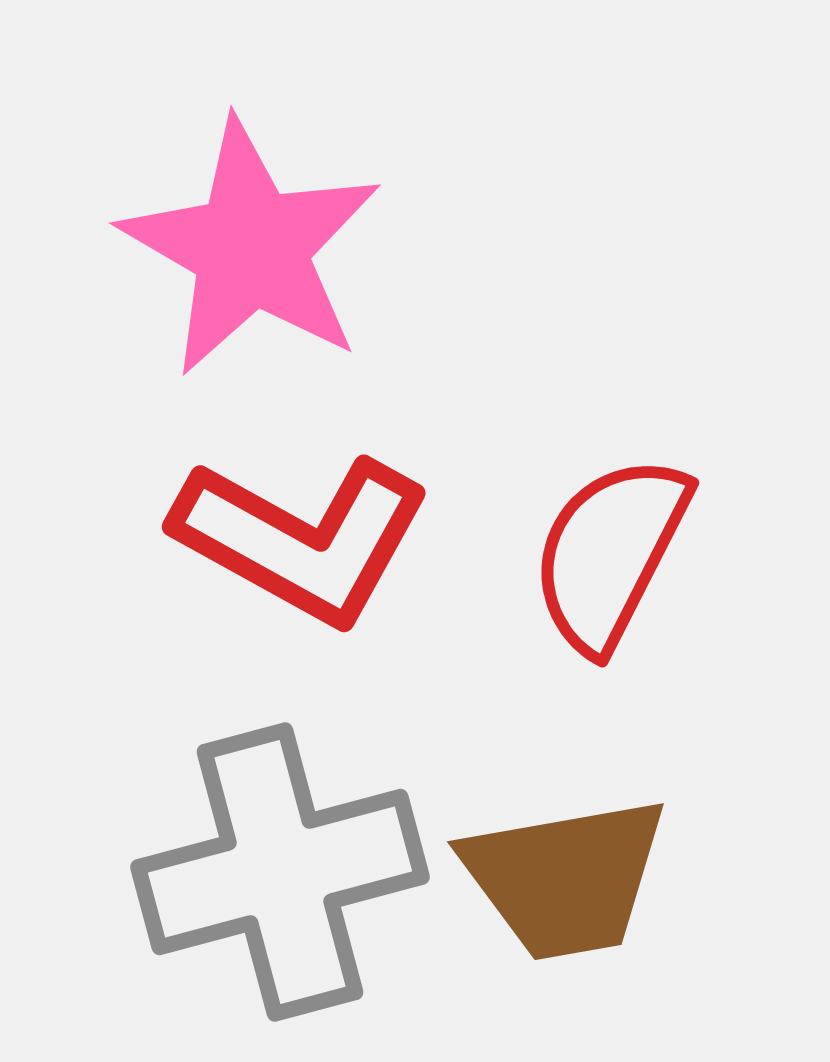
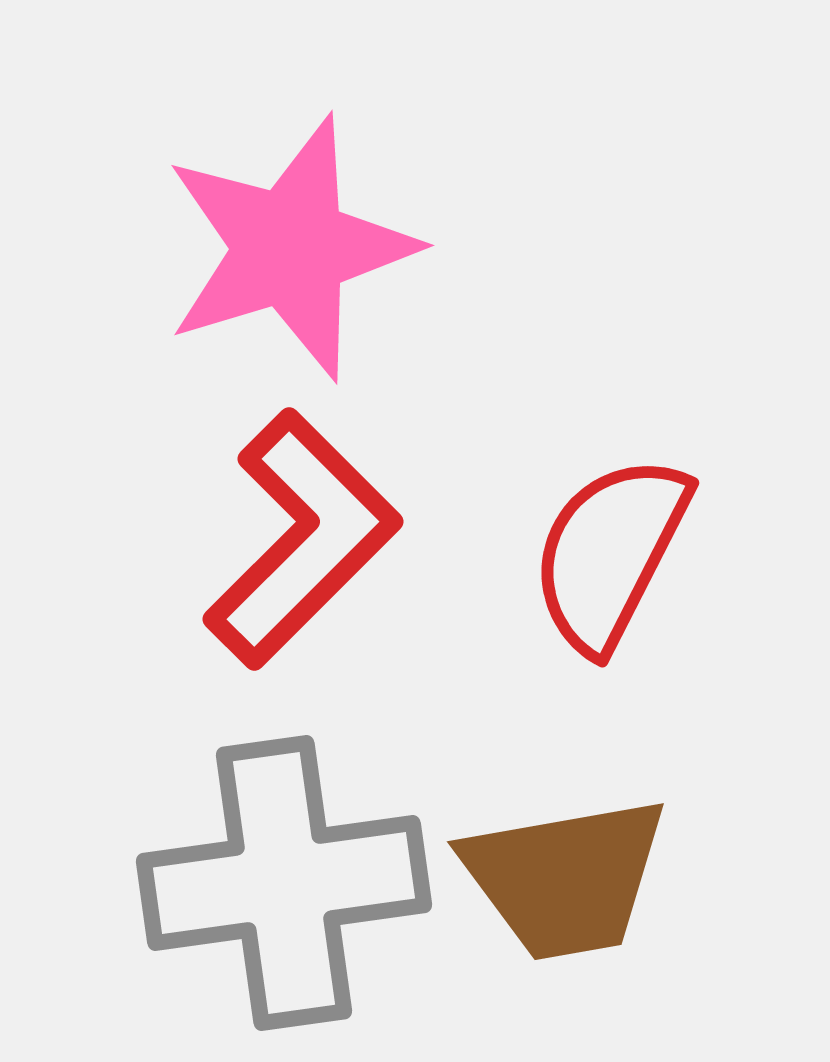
pink star: moved 39 px right; rotated 25 degrees clockwise
red L-shape: rotated 74 degrees counterclockwise
gray cross: moved 4 px right, 11 px down; rotated 7 degrees clockwise
